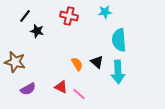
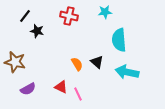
cyan arrow: moved 9 px right; rotated 105 degrees clockwise
pink line: moved 1 px left; rotated 24 degrees clockwise
